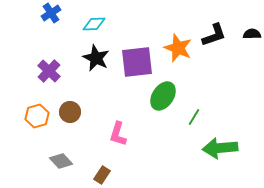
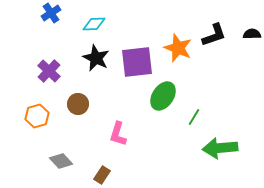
brown circle: moved 8 px right, 8 px up
